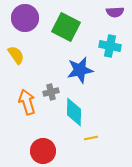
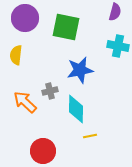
purple semicircle: rotated 72 degrees counterclockwise
green square: rotated 16 degrees counterclockwise
cyan cross: moved 8 px right
yellow semicircle: rotated 138 degrees counterclockwise
gray cross: moved 1 px left, 1 px up
orange arrow: moved 2 px left; rotated 30 degrees counterclockwise
cyan diamond: moved 2 px right, 3 px up
yellow line: moved 1 px left, 2 px up
